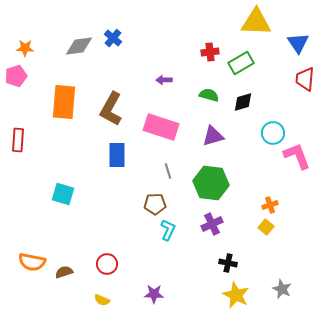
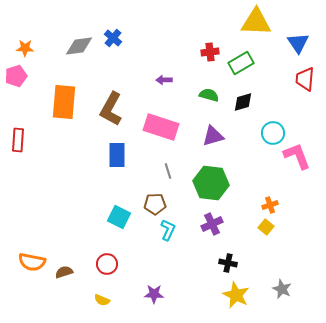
cyan square: moved 56 px right, 23 px down; rotated 10 degrees clockwise
